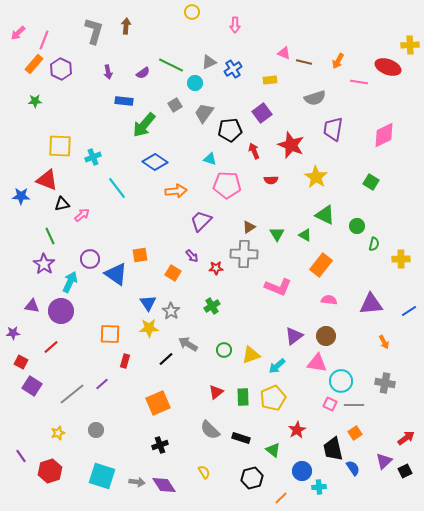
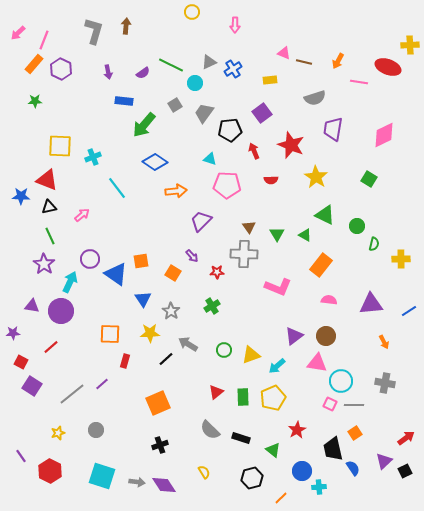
green square at (371, 182): moved 2 px left, 3 px up
black triangle at (62, 204): moved 13 px left, 3 px down
brown triangle at (249, 227): rotated 32 degrees counterclockwise
orange square at (140, 255): moved 1 px right, 6 px down
red star at (216, 268): moved 1 px right, 4 px down
blue triangle at (148, 303): moved 5 px left, 4 px up
yellow star at (149, 328): moved 1 px right, 5 px down
red hexagon at (50, 471): rotated 15 degrees counterclockwise
